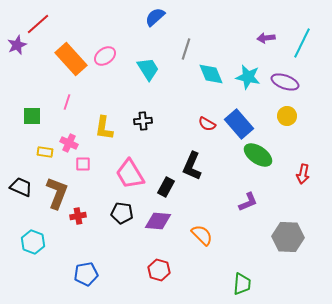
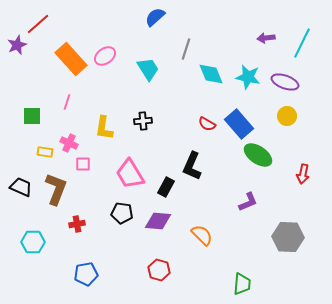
brown L-shape: moved 1 px left, 4 px up
red cross: moved 1 px left, 8 px down
cyan hexagon: rotated 20 degrees counterclockwise
